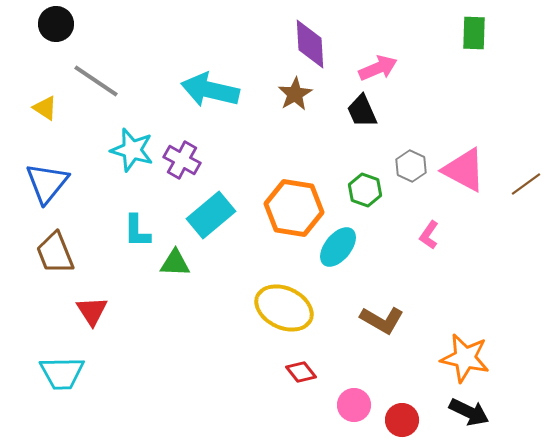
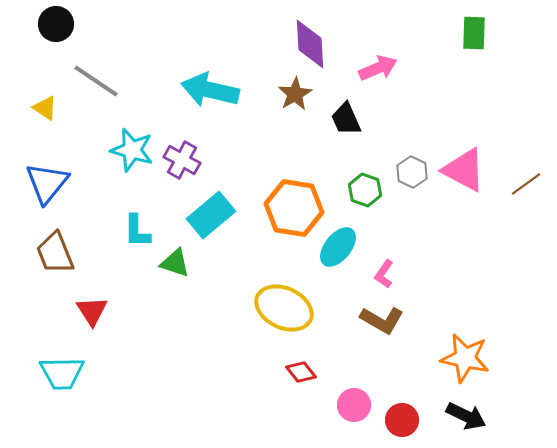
black trapezoid: moved 16 px left, 8 px down
gray hexagon: moved 1 px right, 6 px down
pink L-shape: moved 45 px left, 39 px down
green triangle: rotated 16 degrees clockwise
black arrow: moved 3 px left, 4 px down
